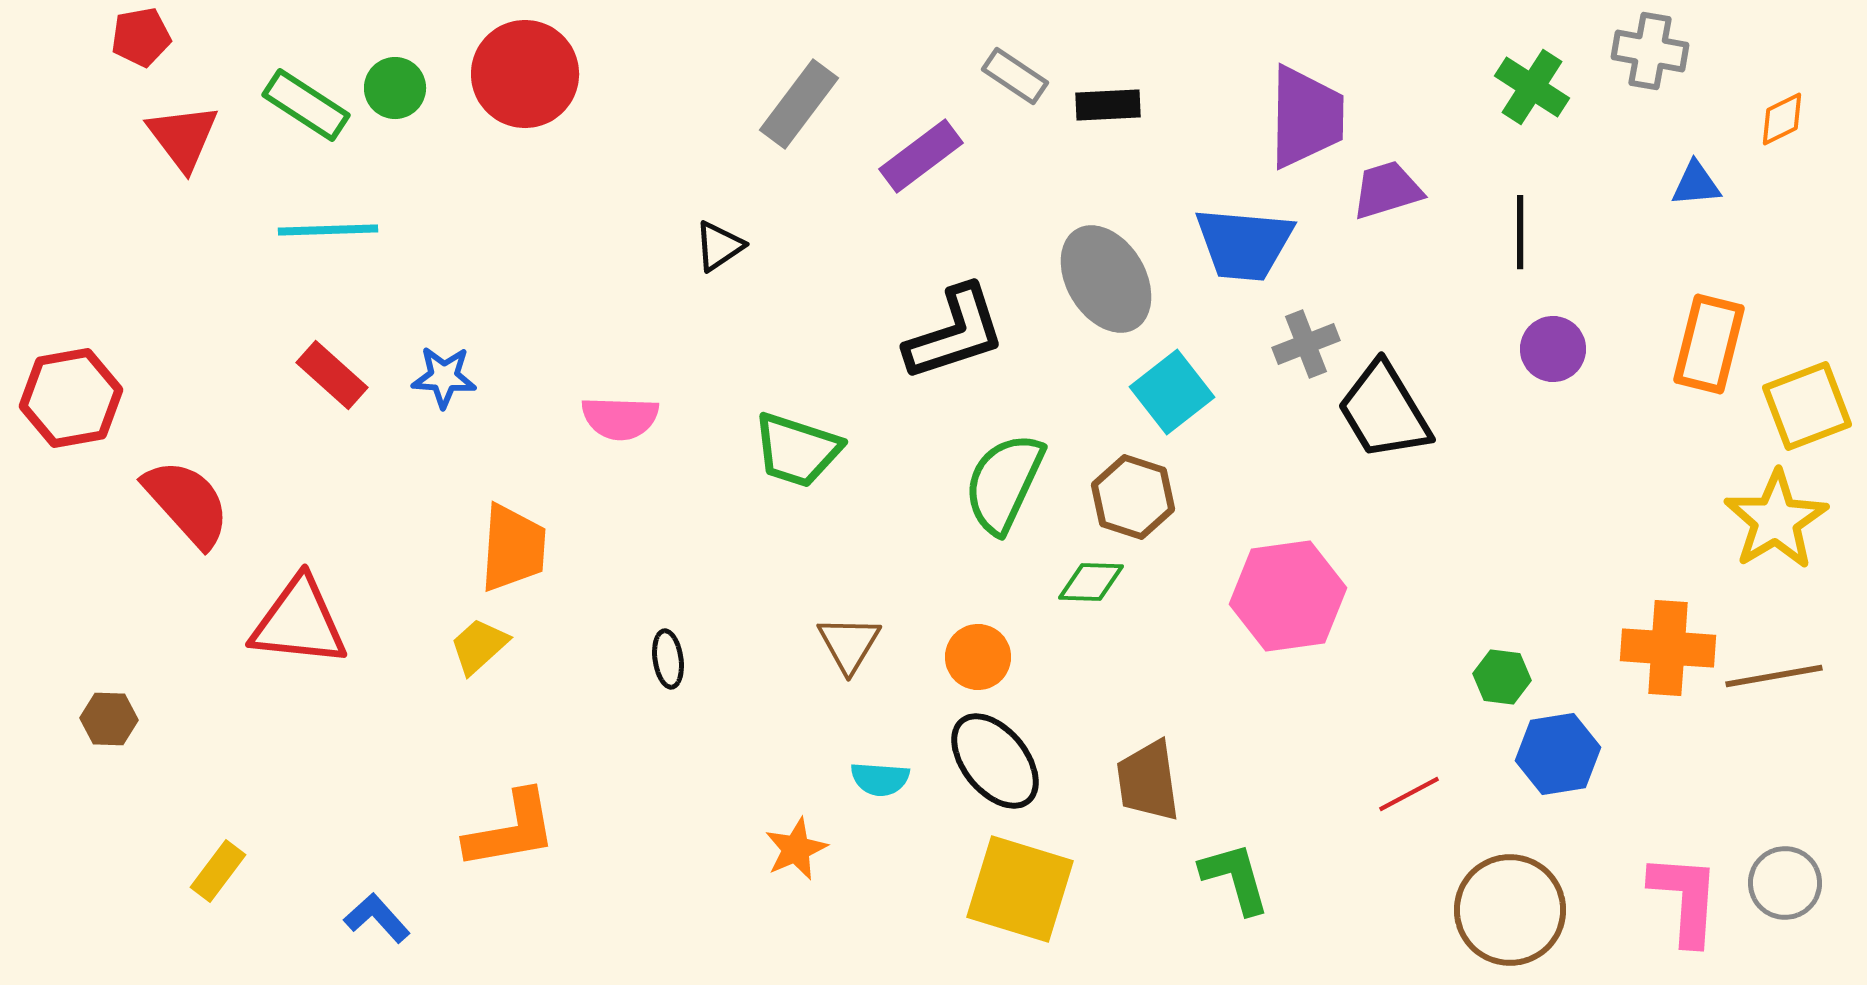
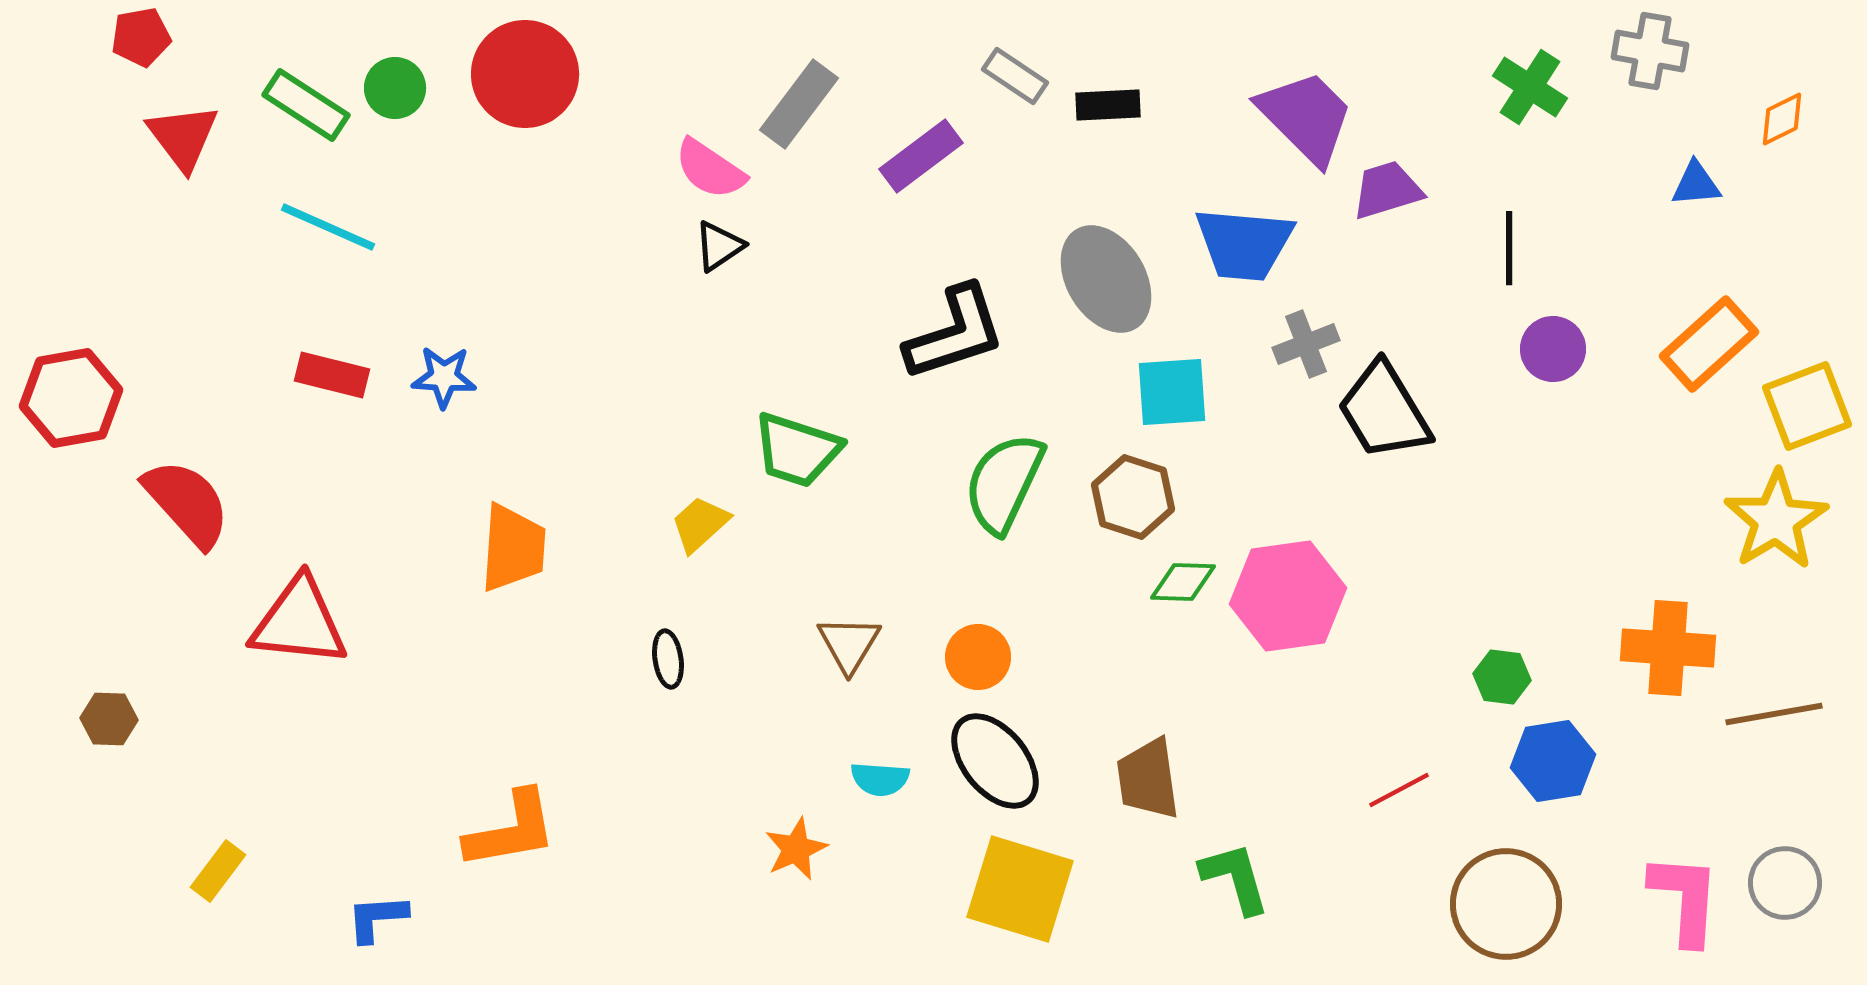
green cross at (1532, 87): moved 2 px left
purple trapezoid at (1306, 117): rotated 46 degrees counterclockwise
cyan line at (328, 230): moved 3 px up; rotated 26 degrees clockwise
black line at (1520, 232): moved 11 px left, 16 px down
orange rectangle at (1709, 344): rotated 34 degrees clockwise
red rectangle at (332, 375): rotated 28 degrees counterclockwise
cyan square at (1172, 392): rotated 34 degrees clockwise
pink semicircle at (620, 418): moved 90 px right, 249 px up; rotated 32 degrees clockwise
green diamond at (1091, 582): moved 92 px right
yellow trapezoid at (479, 646): moved 221 px right, 122 px up
brown line at (1774, 676): moved 38 px down
blue hexagon at (1558, 754): moved 5 px left, 7 px down
brown trapezoid at (1148, 781): moved 2 px up
red line at (1409, 794): moved 10 px left, 4 px up
brown circle at (1510, 910): moved 4 px left, 6 px up
blue L-shape at (377, 918): rotated 52 degrees counterclockwise
